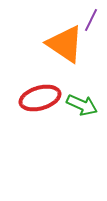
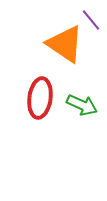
purple line: rotated 65 degrees counterclockwise
red ellipse: rotated 66 degrees counterclockwise
